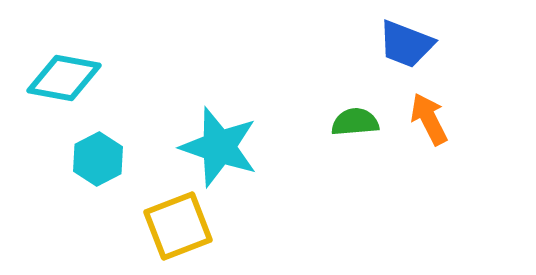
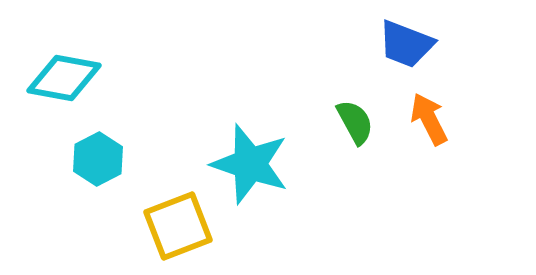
green semicircle: rotated 66 degrees clockwise
cyan star: moved 31 px right, 17 px down
